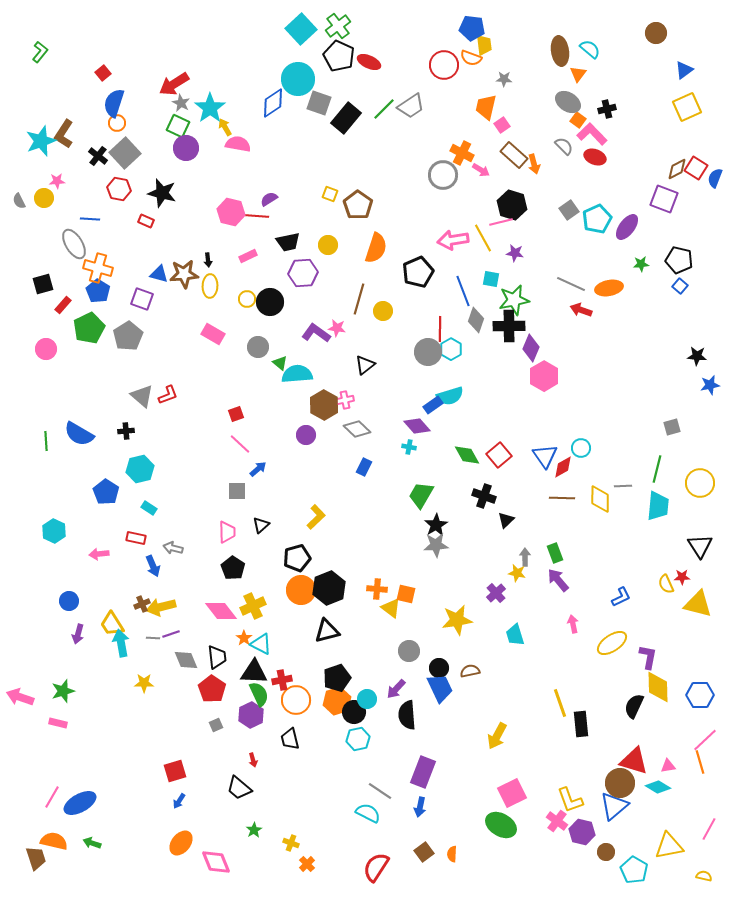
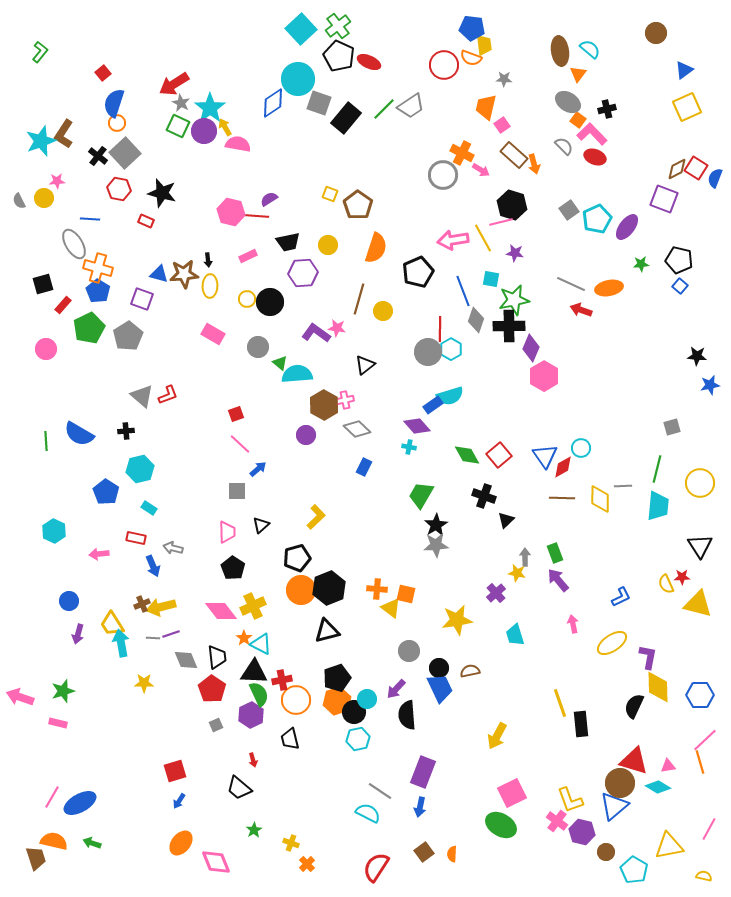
purple circle at (186, 148): moved 18 px right, 17 px up
